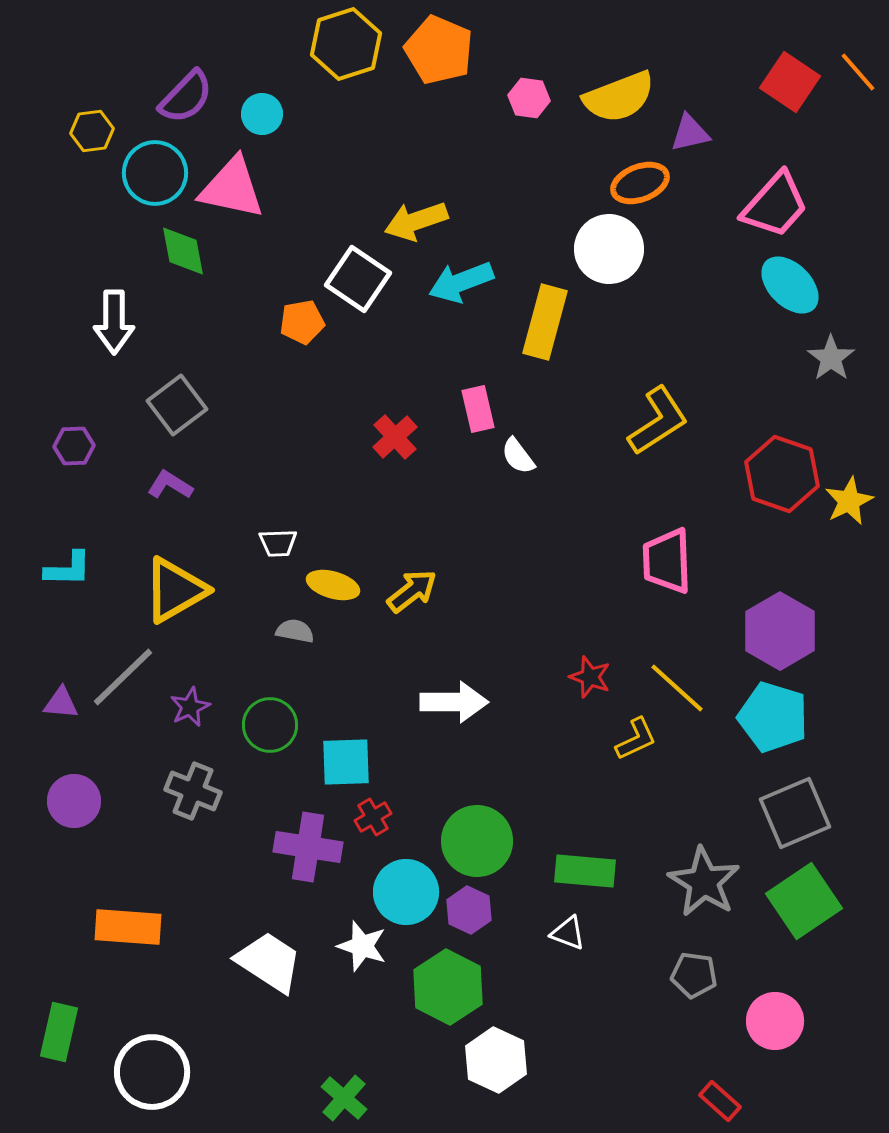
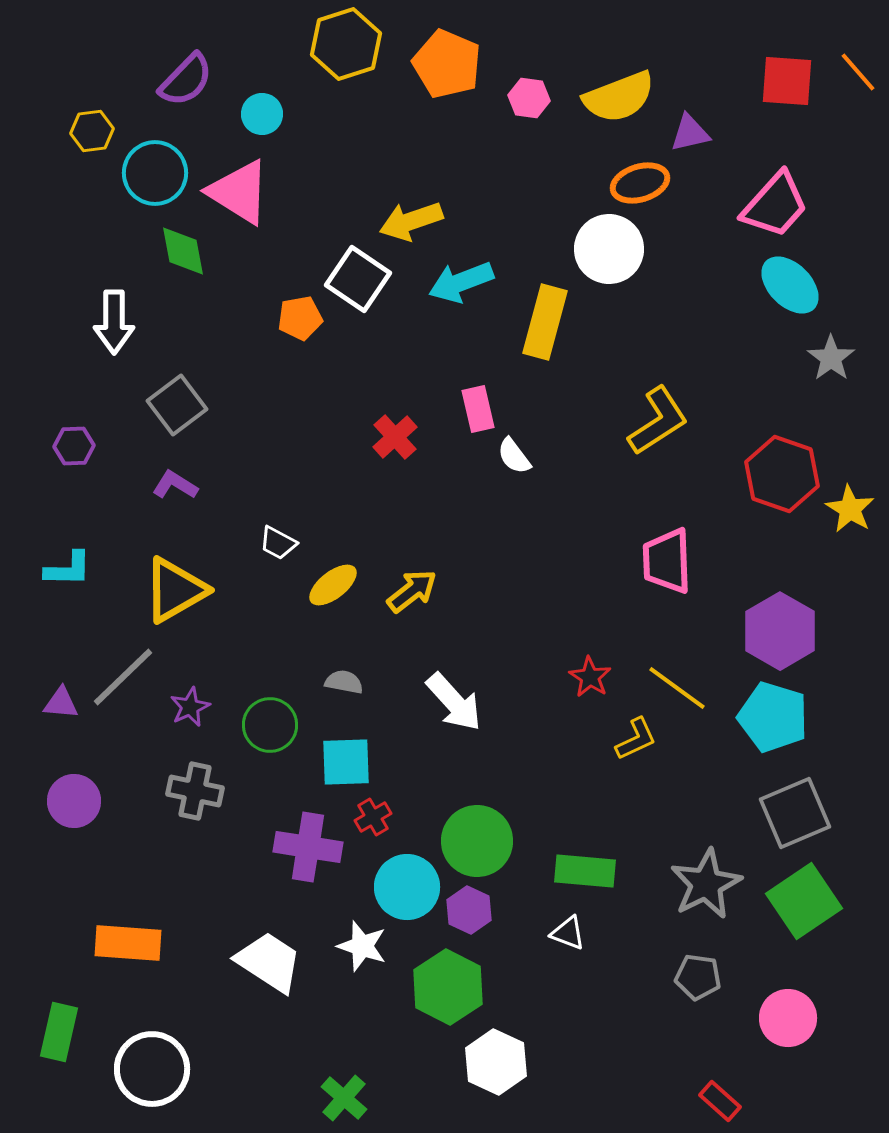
orange pentagon at (439, 50): moved 8 px right, 14 px down
red square at (790, 82): moved 3 px left, 1 px up; rotated 30 degrees counterclockwise
purple semicircle at (186, 97): moved 17 px up
orange ellipse at (640, 183): rotated 4 degrees clockwise
pink triangle at (232, 188): moved 7 px right, 4 px down; rotated 20 degrees clockwise
yellow arrow at (416, 221): moved 5 px left
orange pentagon at (302, 322): moved 2 px left, 4 px up
white semicircle at (518, 456): moved 4 px left
purple L-shape at (170, 485): moved 5 px right
yellow star at (849, 501): moved 1 px right, 8 px down; rotated 15 degrees counterclockwise
white trapezoid at (278, 543): rotated 30 degrees clockwise
yellow ellipse at (333, 585): rotated 54 degrees counterclockwise
gray semicircle at (295, 631): moved 49 px right, 51 px down
red star at (590, 677): rotated 12 degrees clockwise
yellow line at (677, 688): rotated 6 degrees counterclockwise
white arrow at (454, 702): rotated 48 degrees clockwise
gray cross at (193, 791): moved 2 px right; rotated 10 degrees counterclockwise
gray star at (704, 882): moved 2 px right, 2 px down; rotated 14 degrees clockwise
cyan circle at (406, 892): moved 1 px right, 5 px up
orange rectangle at (128, 927): moved 16 px down
gray pentagon at (694, 975): moved 4 px right, 2 px down
pink circle at (775, 1021): moved 13 px right, 3 px up
white hexagon at (496, 1060): moved 2 px down
white circle at (152, 1072): moved 3 px up
